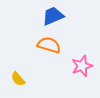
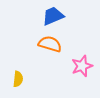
orange semicircle: moved 1 px right, 1 px up
yellow semicircle: rotated 133 degrees counterclockwise
